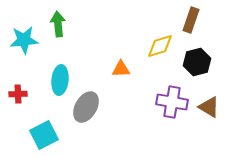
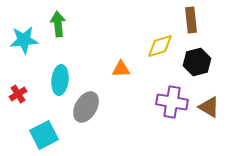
brown rectangle: rotated 25 degrees counterclockwise
red cross: rotated 30 degrees counterclockwise
